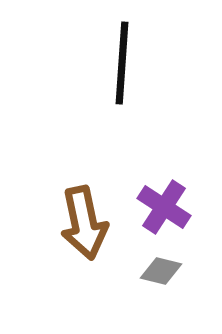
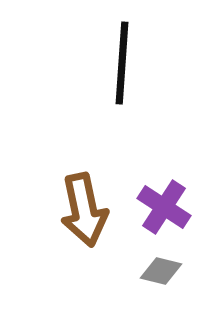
brown arrow: moved 13 px up
